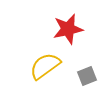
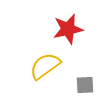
gray square: moved 2 px left, 9 px down; rotated 18 degrees clockwise
